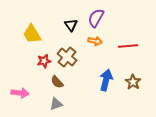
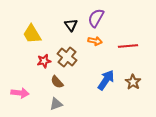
blue arrow: rotated 20 degrees clockwise
